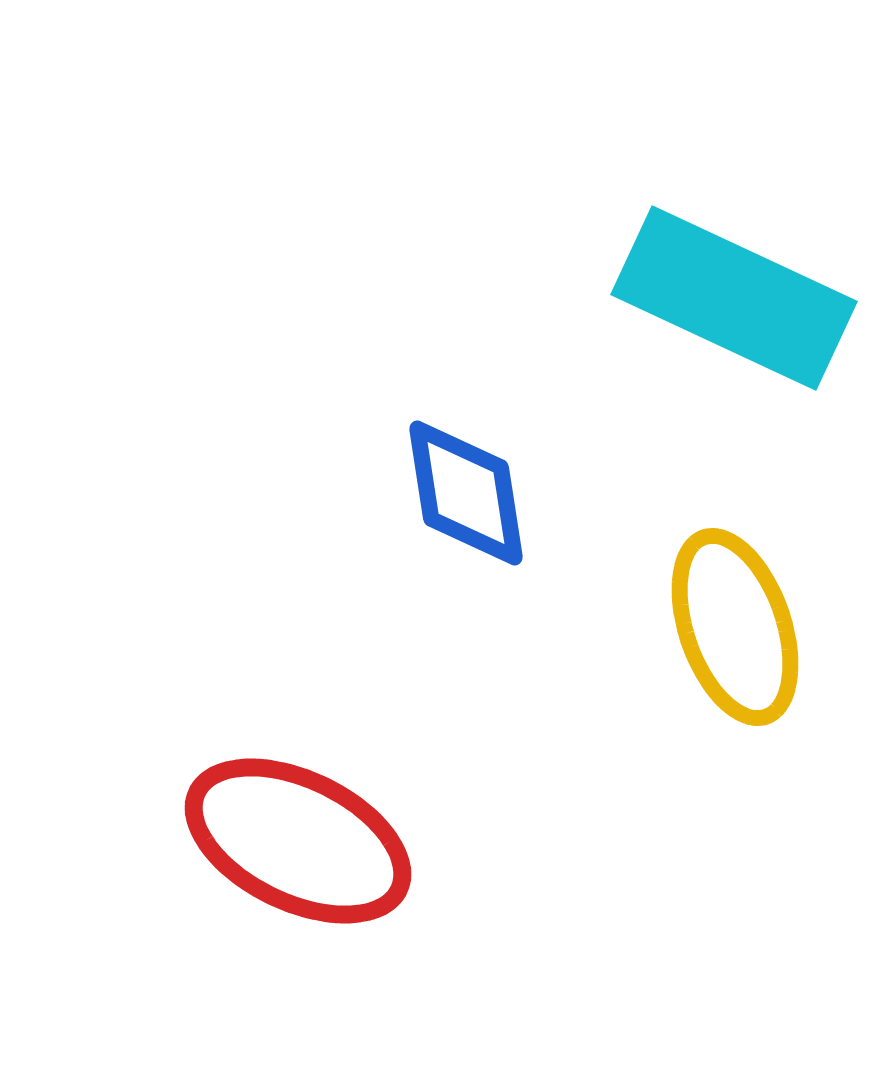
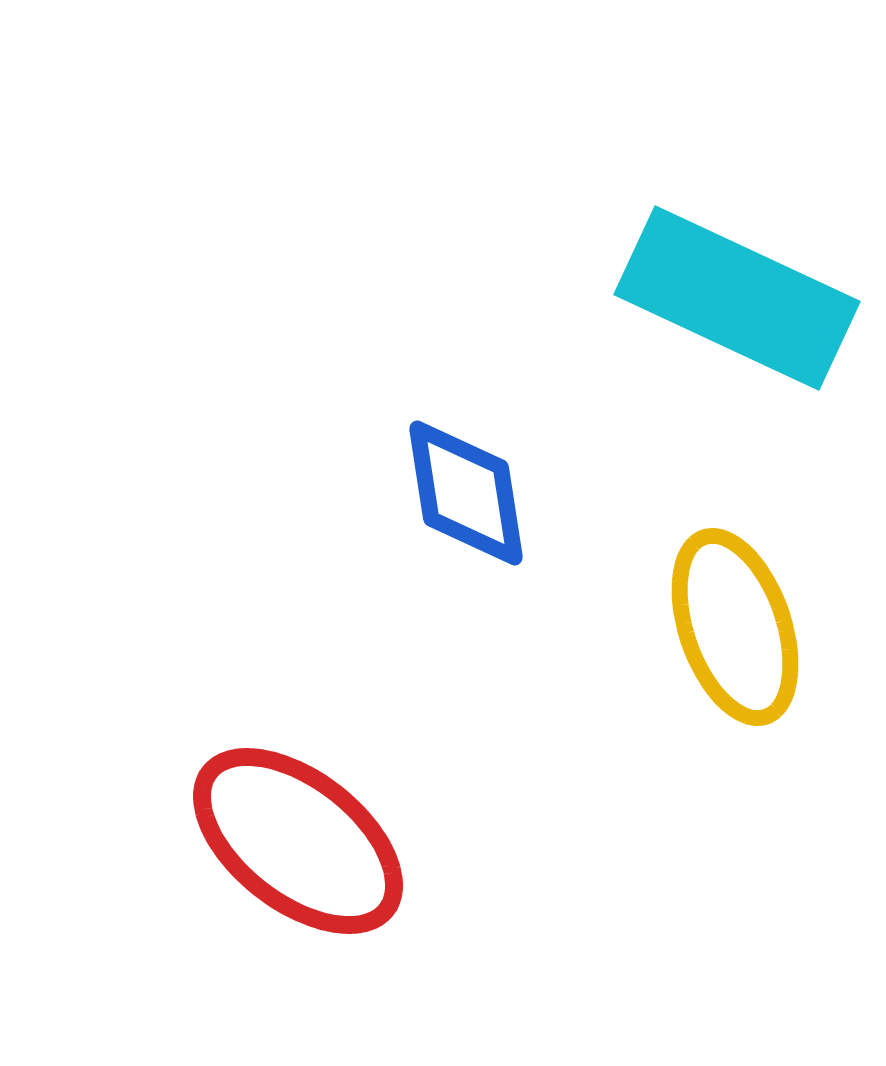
cyan rectangle: moved 3 px right
red ellipse: rotated 12 degrees clockwise
